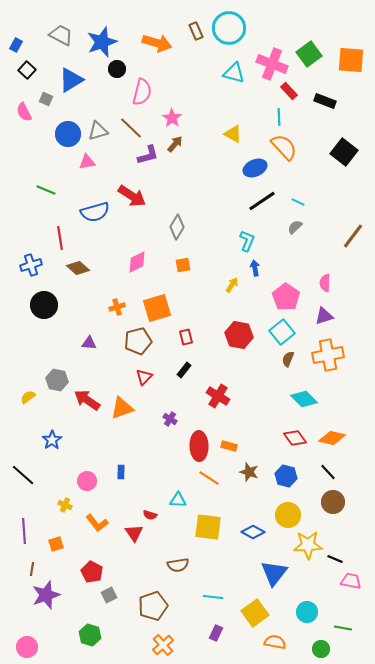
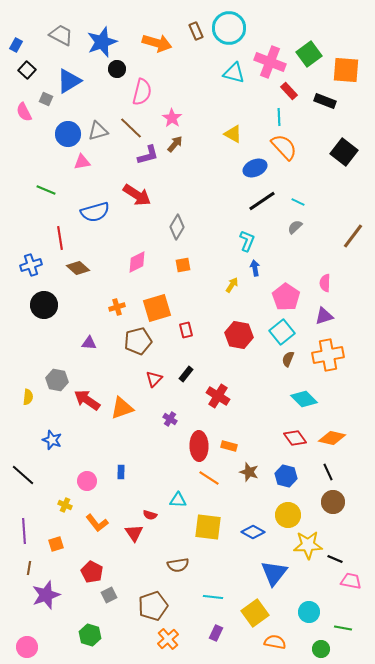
orange square at (351, 60): moved 5 px left, 10 px down
pink cross at (272, 64): moved 2 px left, 2 px up
blue triangle at (71, 80): moved 2 px left, 1 px down
pink triangle at (87, 162): moved 5 px left
red arrow at (132, 196): moved 5 px right, 1 px up
red rectangle at (186, 337): moved 7 px up
black rectangle at (184, 370): moved 2 px right, 4 px down
red triangle at (144, 377): moved 10 px right, 2 px down
yellow semicircle at (28, 397): rotated 133 degrees clockwise
blue star at (52, 440): rotated 18 degrees counterclockwise
black line at (328, 472): rotated 18 degrees clockwise
brown line at (32, 569): moved 3 px left, 1 px up
cyan circle at (307, 612): moved 2 px right
orange cross at (163, 645): moved 5 px right, 6 px up
